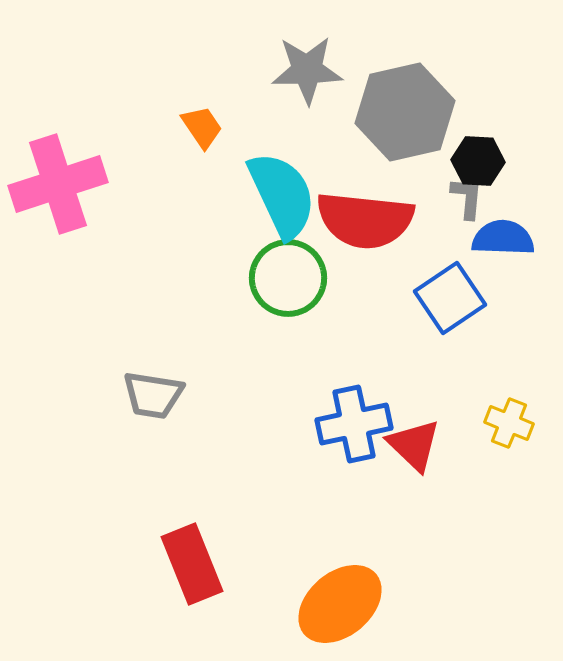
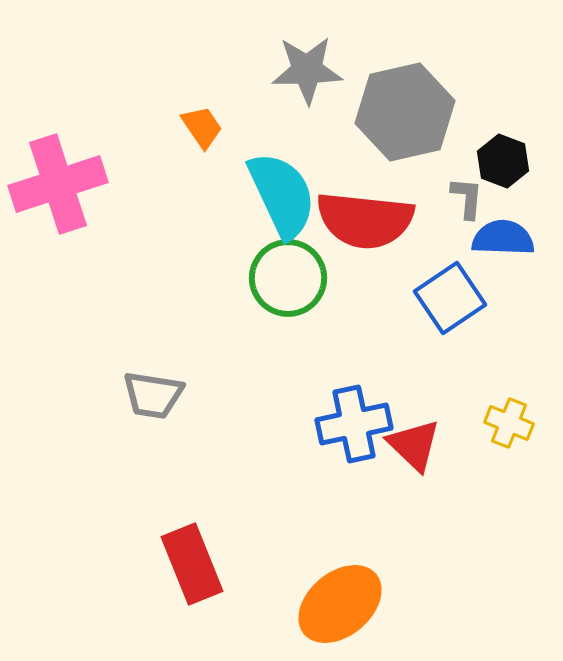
black hexagon: moved 25 px right; rotated 18 degrees clockwise
